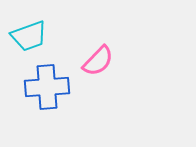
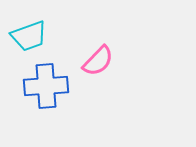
blue cross: moved 1 px left, 1 px up
